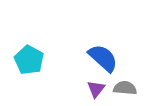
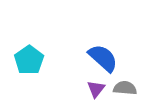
cyan pentagon: rotated 8 degrees clockwise
